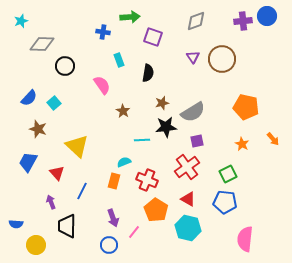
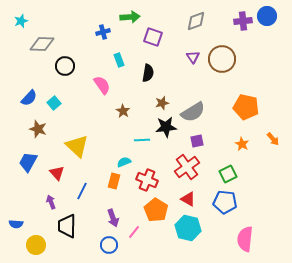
blue cross at (103, 32): rotated 24 degrees counterclockwise
